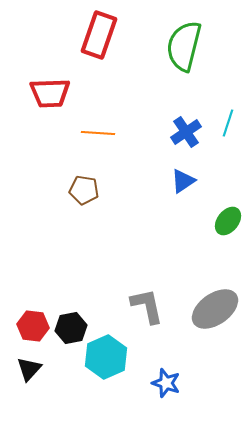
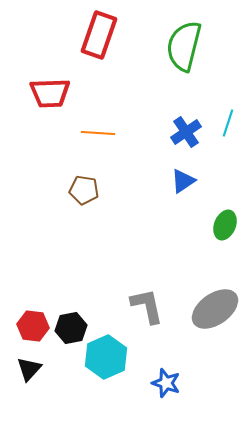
green ellipse: moved 3 px left, 4 px down; rotated 16 degrees counterclockwise
